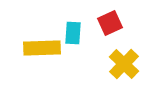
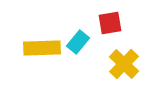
red square: rotated 15 degrees clockwise
cyan rectangle: moved 5 px right, 9 px down; rotated 35 degrees clockwise
